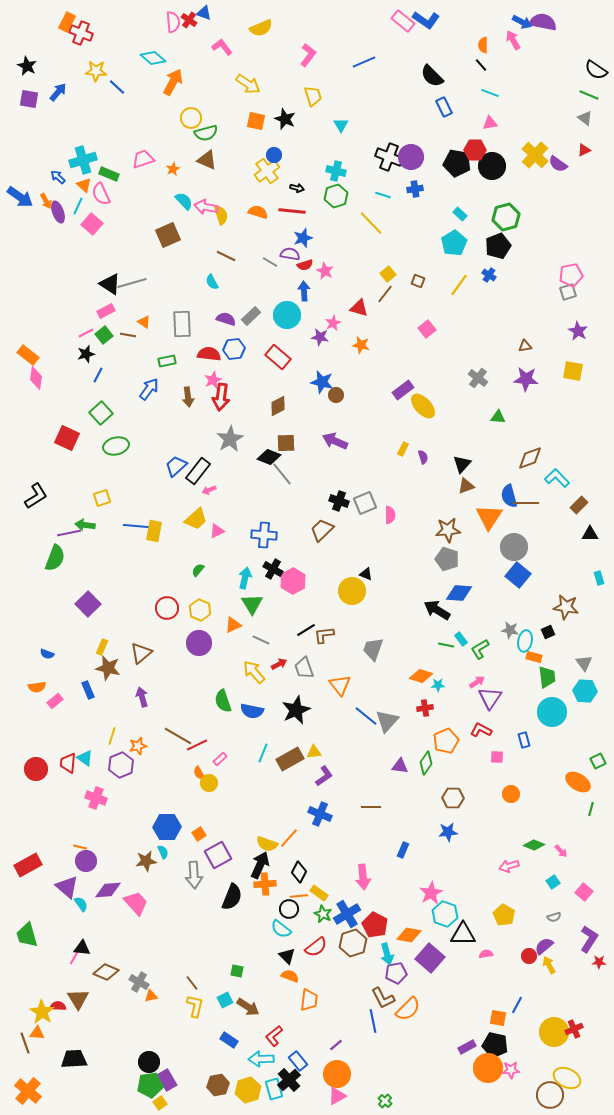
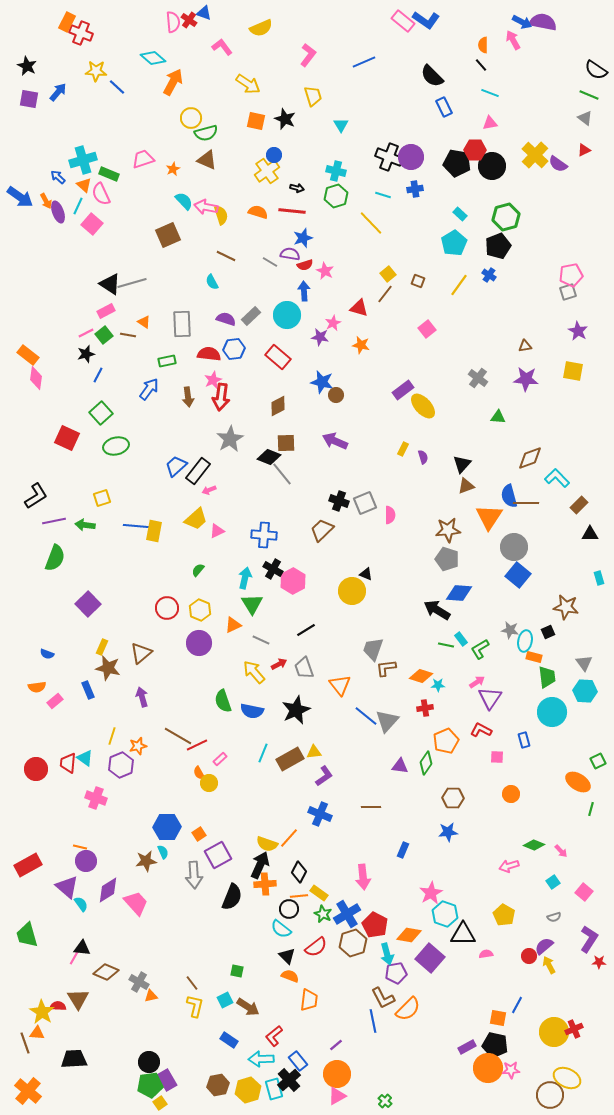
purple line at (69, 533): moved 15 px left, 12 px up
brown L-shape at (324, 635): moved 62 px right, 33 px down
purple diamond at (108, 890): rotated 28 degrees counterclockwise
